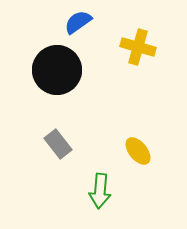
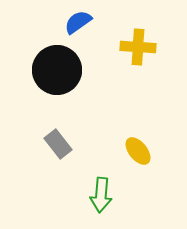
yellow cross: rotated 12 degrees counterclockwise
green arrow: moved 1 px right, 4 px down
